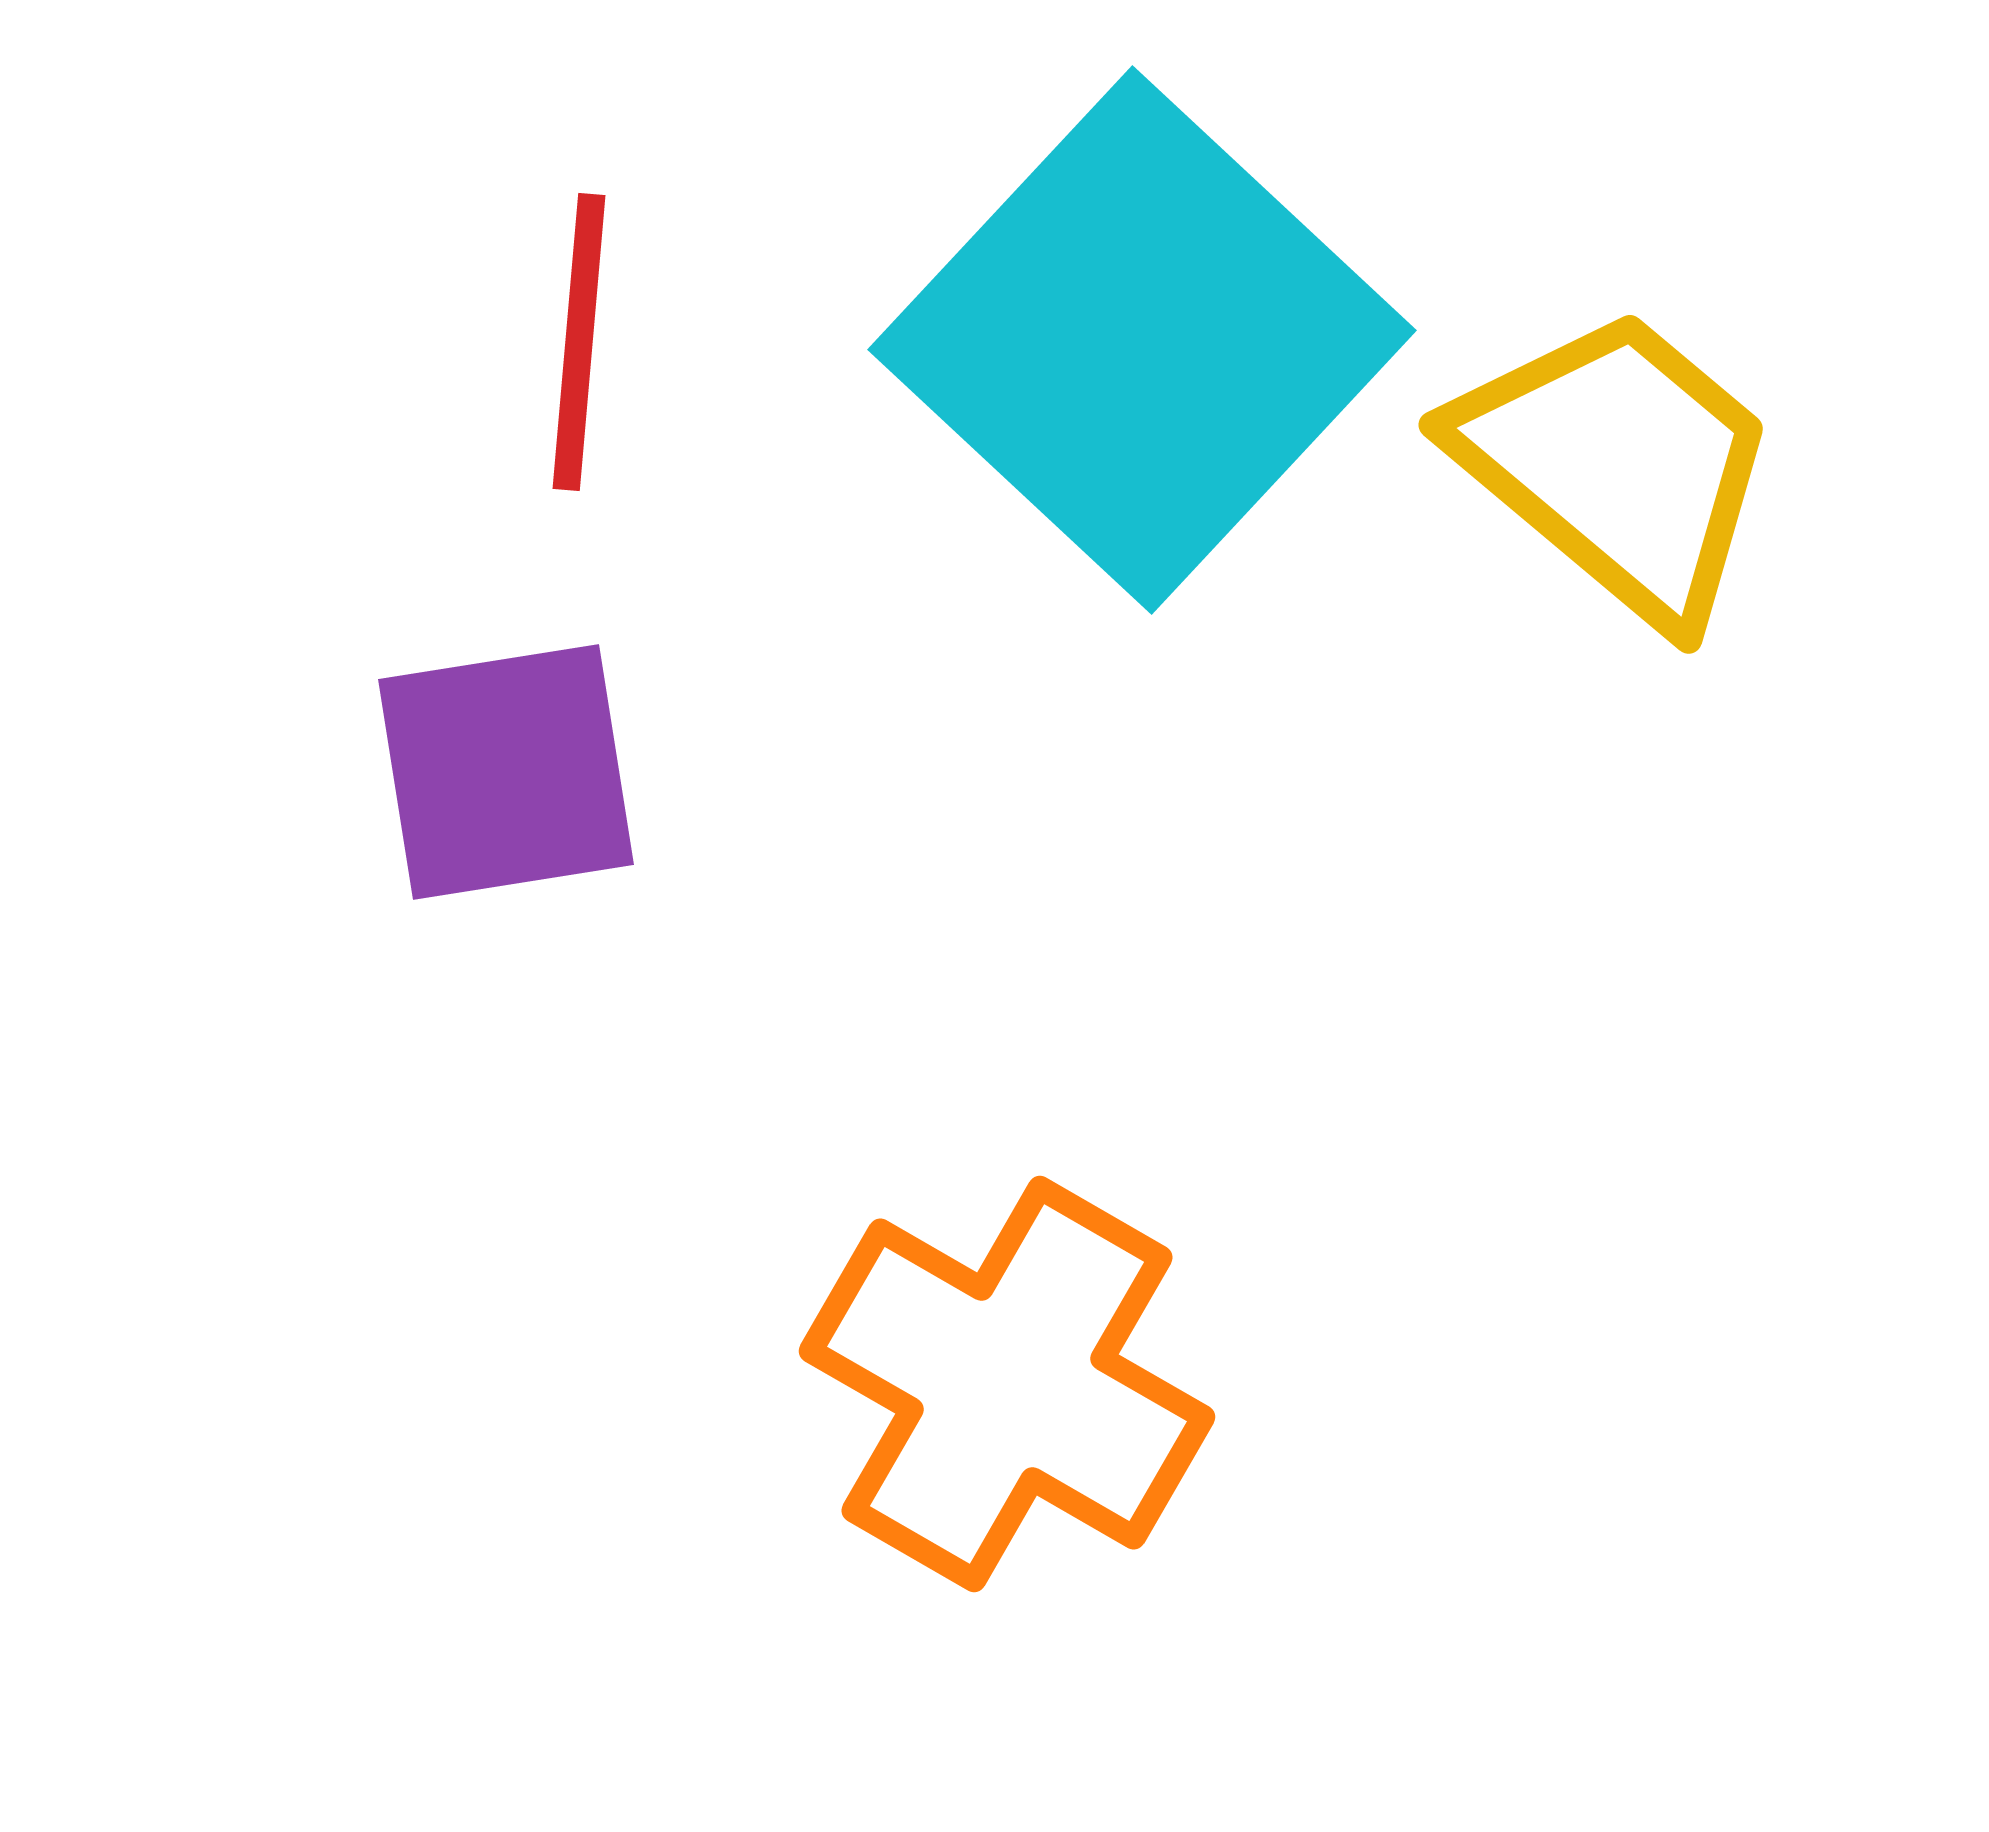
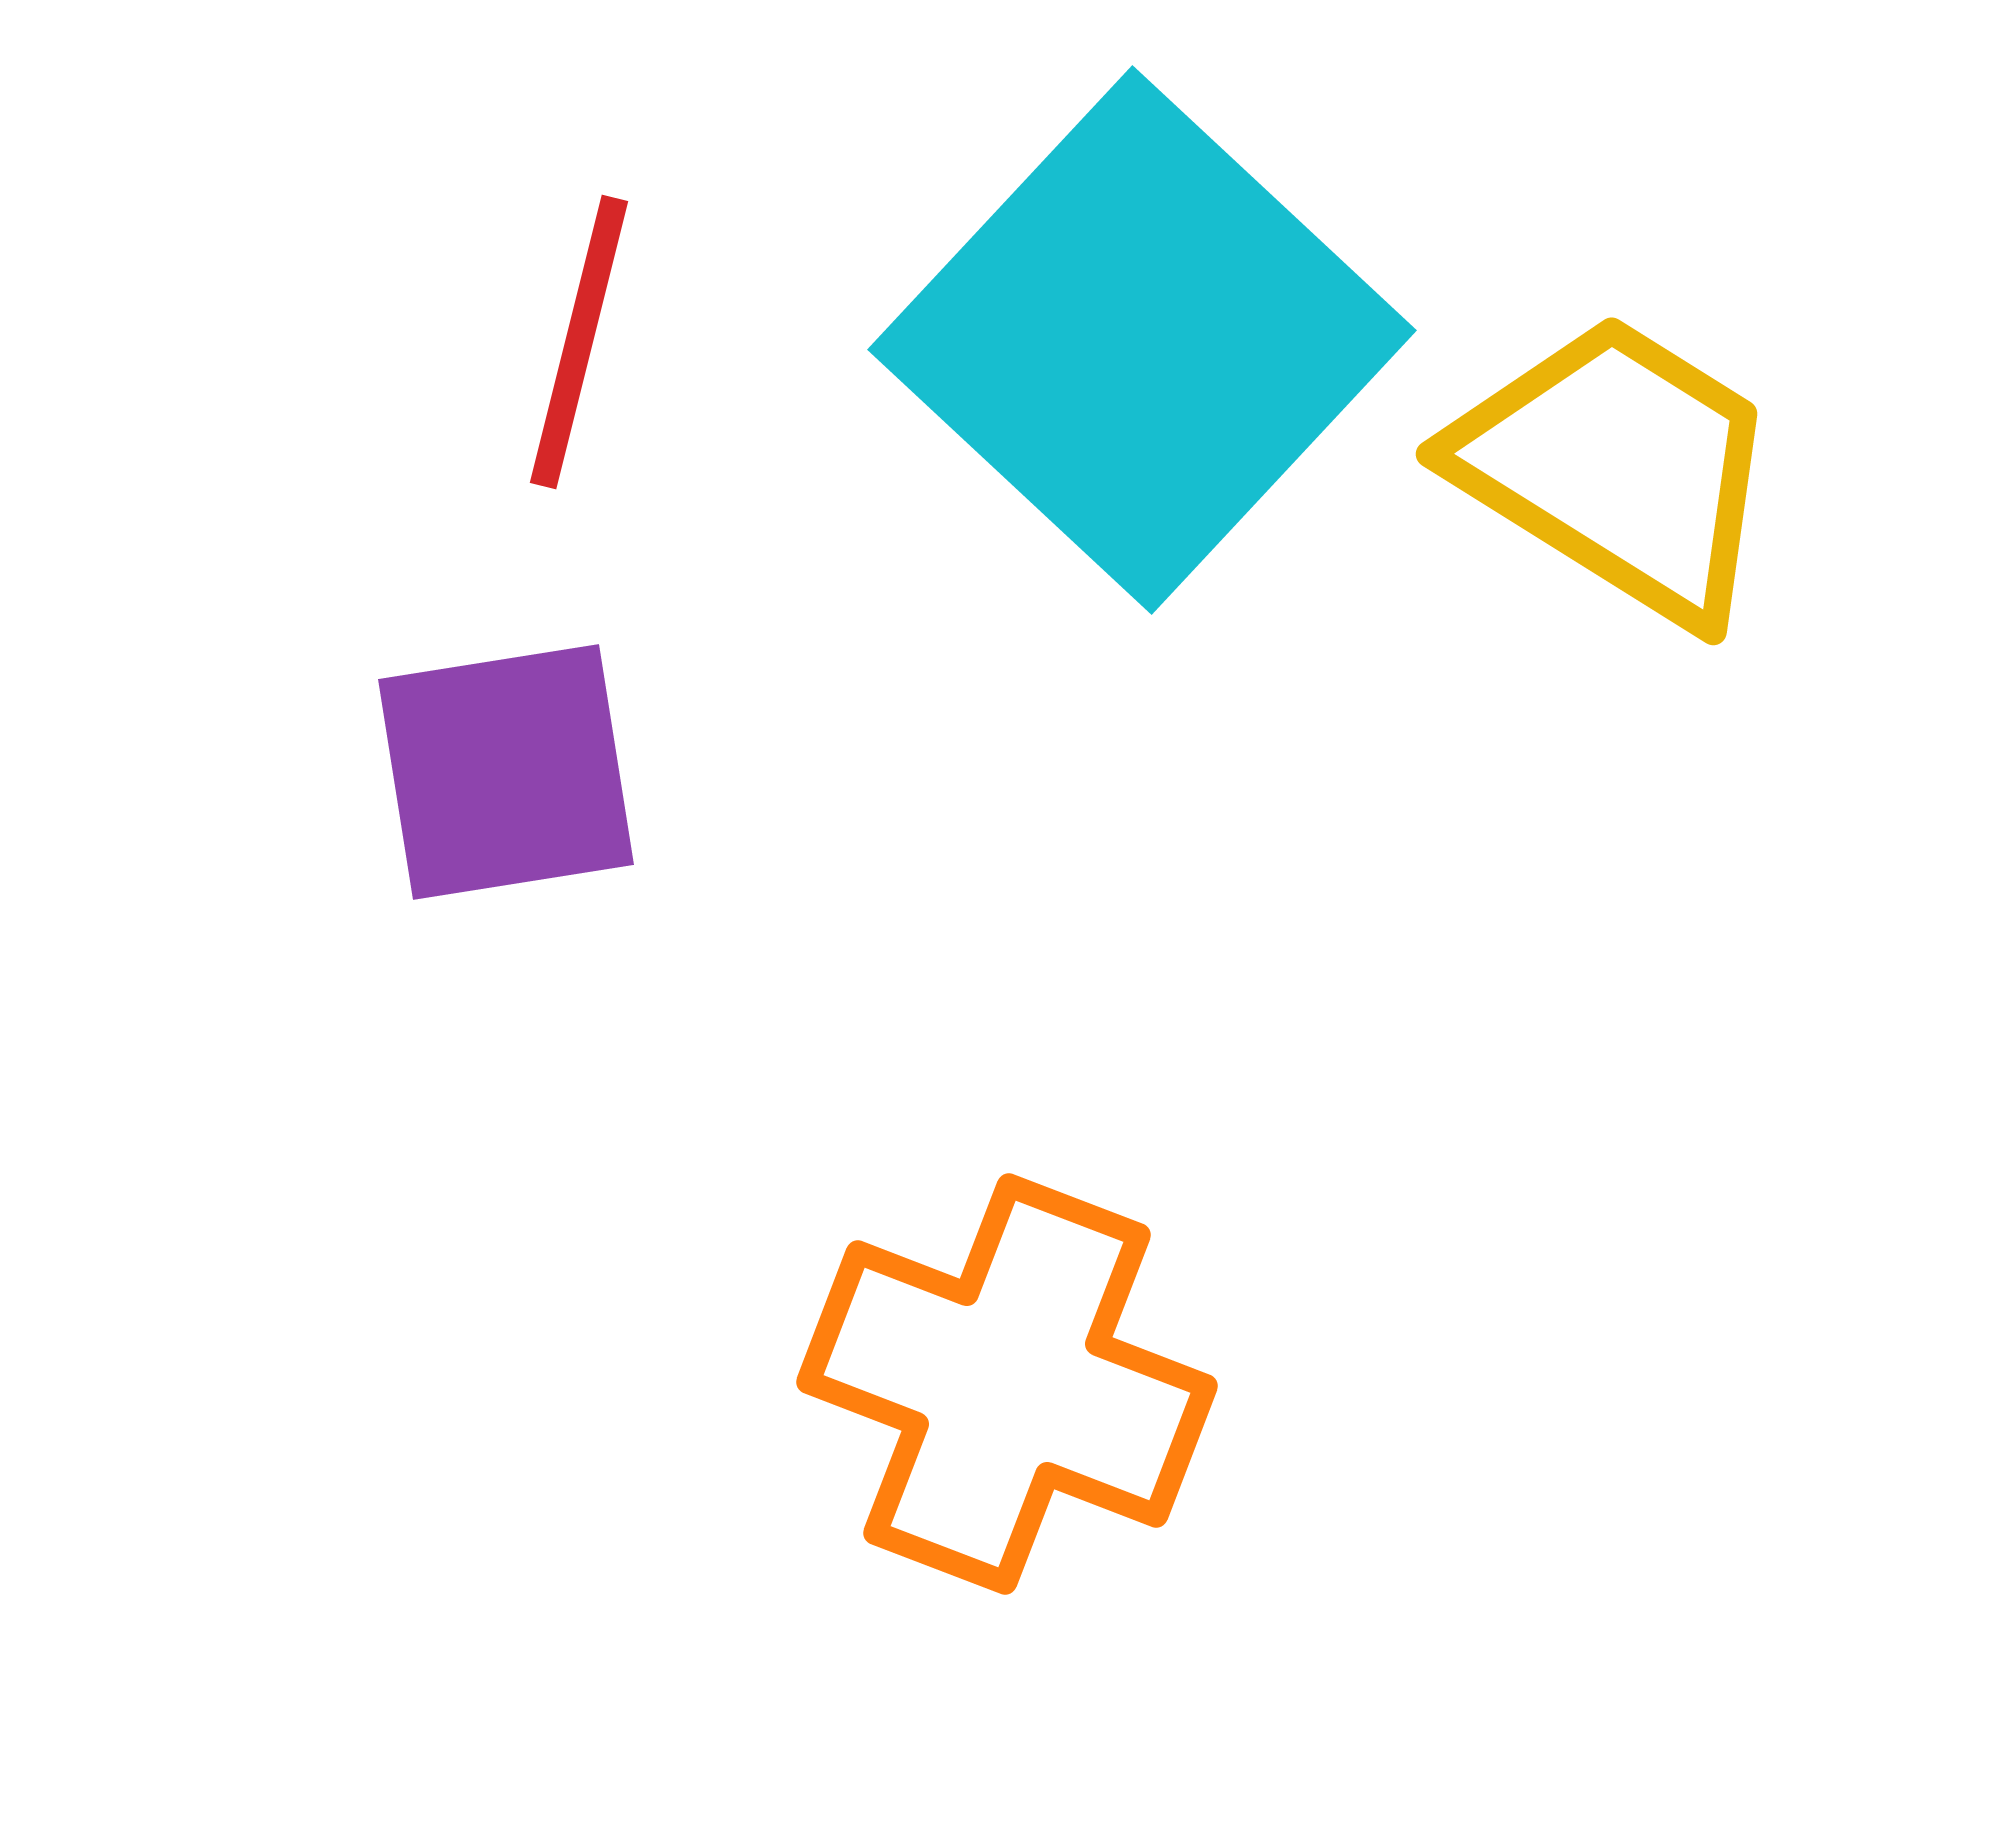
red line: rotated 9 degrees clockwise
yellow trapezoid: moved 1 px right, 3 px down; rotated 8 degrees counterclockwise
orange cross: rotated 9 degrees counterclockwise
